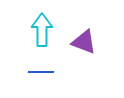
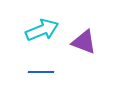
cyan arrow: rotated 68 degrees clockwise
